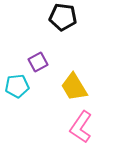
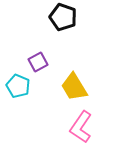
black pentagon: rotated 12 degrees clockwise
cyan pentagon: moved 1 px right; rotated 30 degrees clockwise
